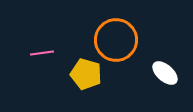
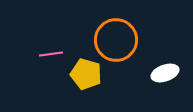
pink line: moved 9 px right, 1 px down
white ellipse: rotated 60 degrees counterclockwise
